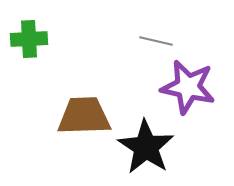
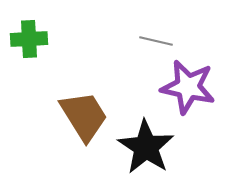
brown trapezoid: rotated 60 degrees clockwise
